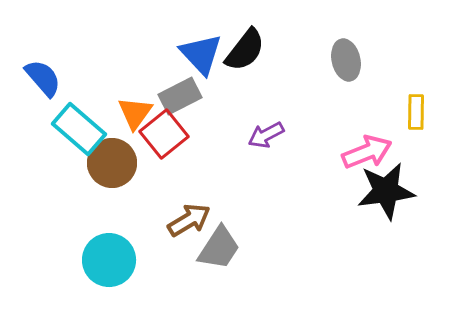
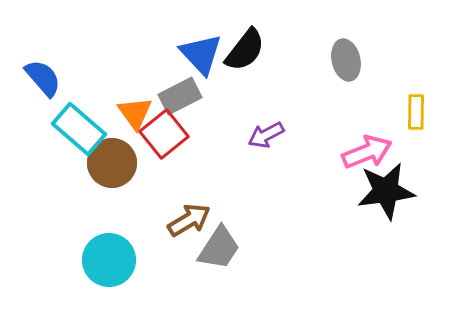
orange triangle: rotated 12 degrees counterclockwise
